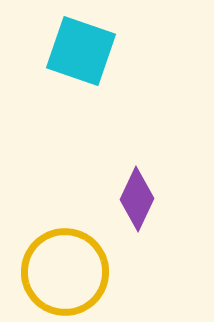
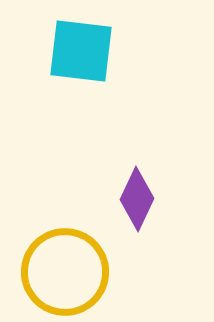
cyan square: rotated 12 degrees counterclockwise
